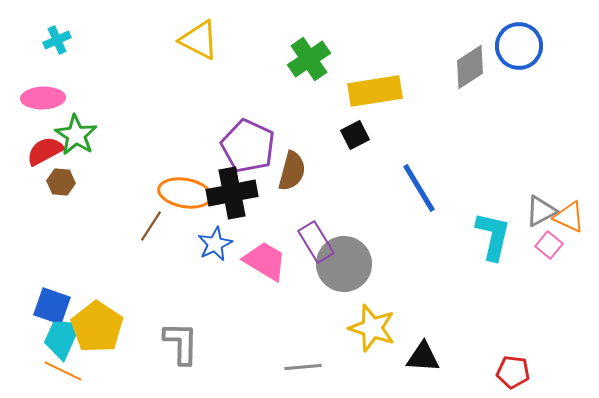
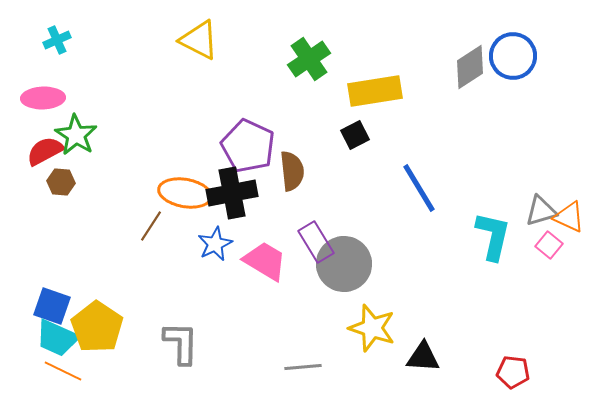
blue circle: moved 6 px left, 10 px down
brown semicircle: rotated 21 degrees counterclockwise
gray triangle: rotated 12 degrees clockwise
cyan trapezoid: moved 5 px left; rotated 90 degrees counterclockwise
